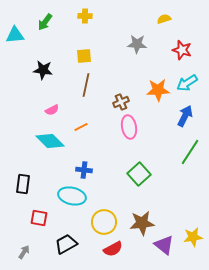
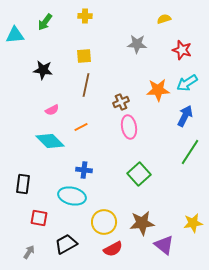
yellow star: moved 14 px up
gray arrow: moved 5 px right
